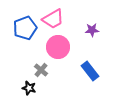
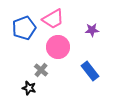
blue pentagon: moved 1 px left
